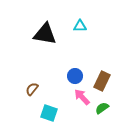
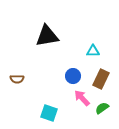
cyan triangle: moved 13 px right, 25 px down
black triangle: moved 2 px right, 2 px down; rotated 20 degrees counterclockwise
blue circle: moved 2 px left
brown rectangle: moved 1 px left, 2 px up
brown semicircle: moved 15 px left, 10 px up; rotated 128 degrees counterclockwise
pink arrow: moved 1 px down
